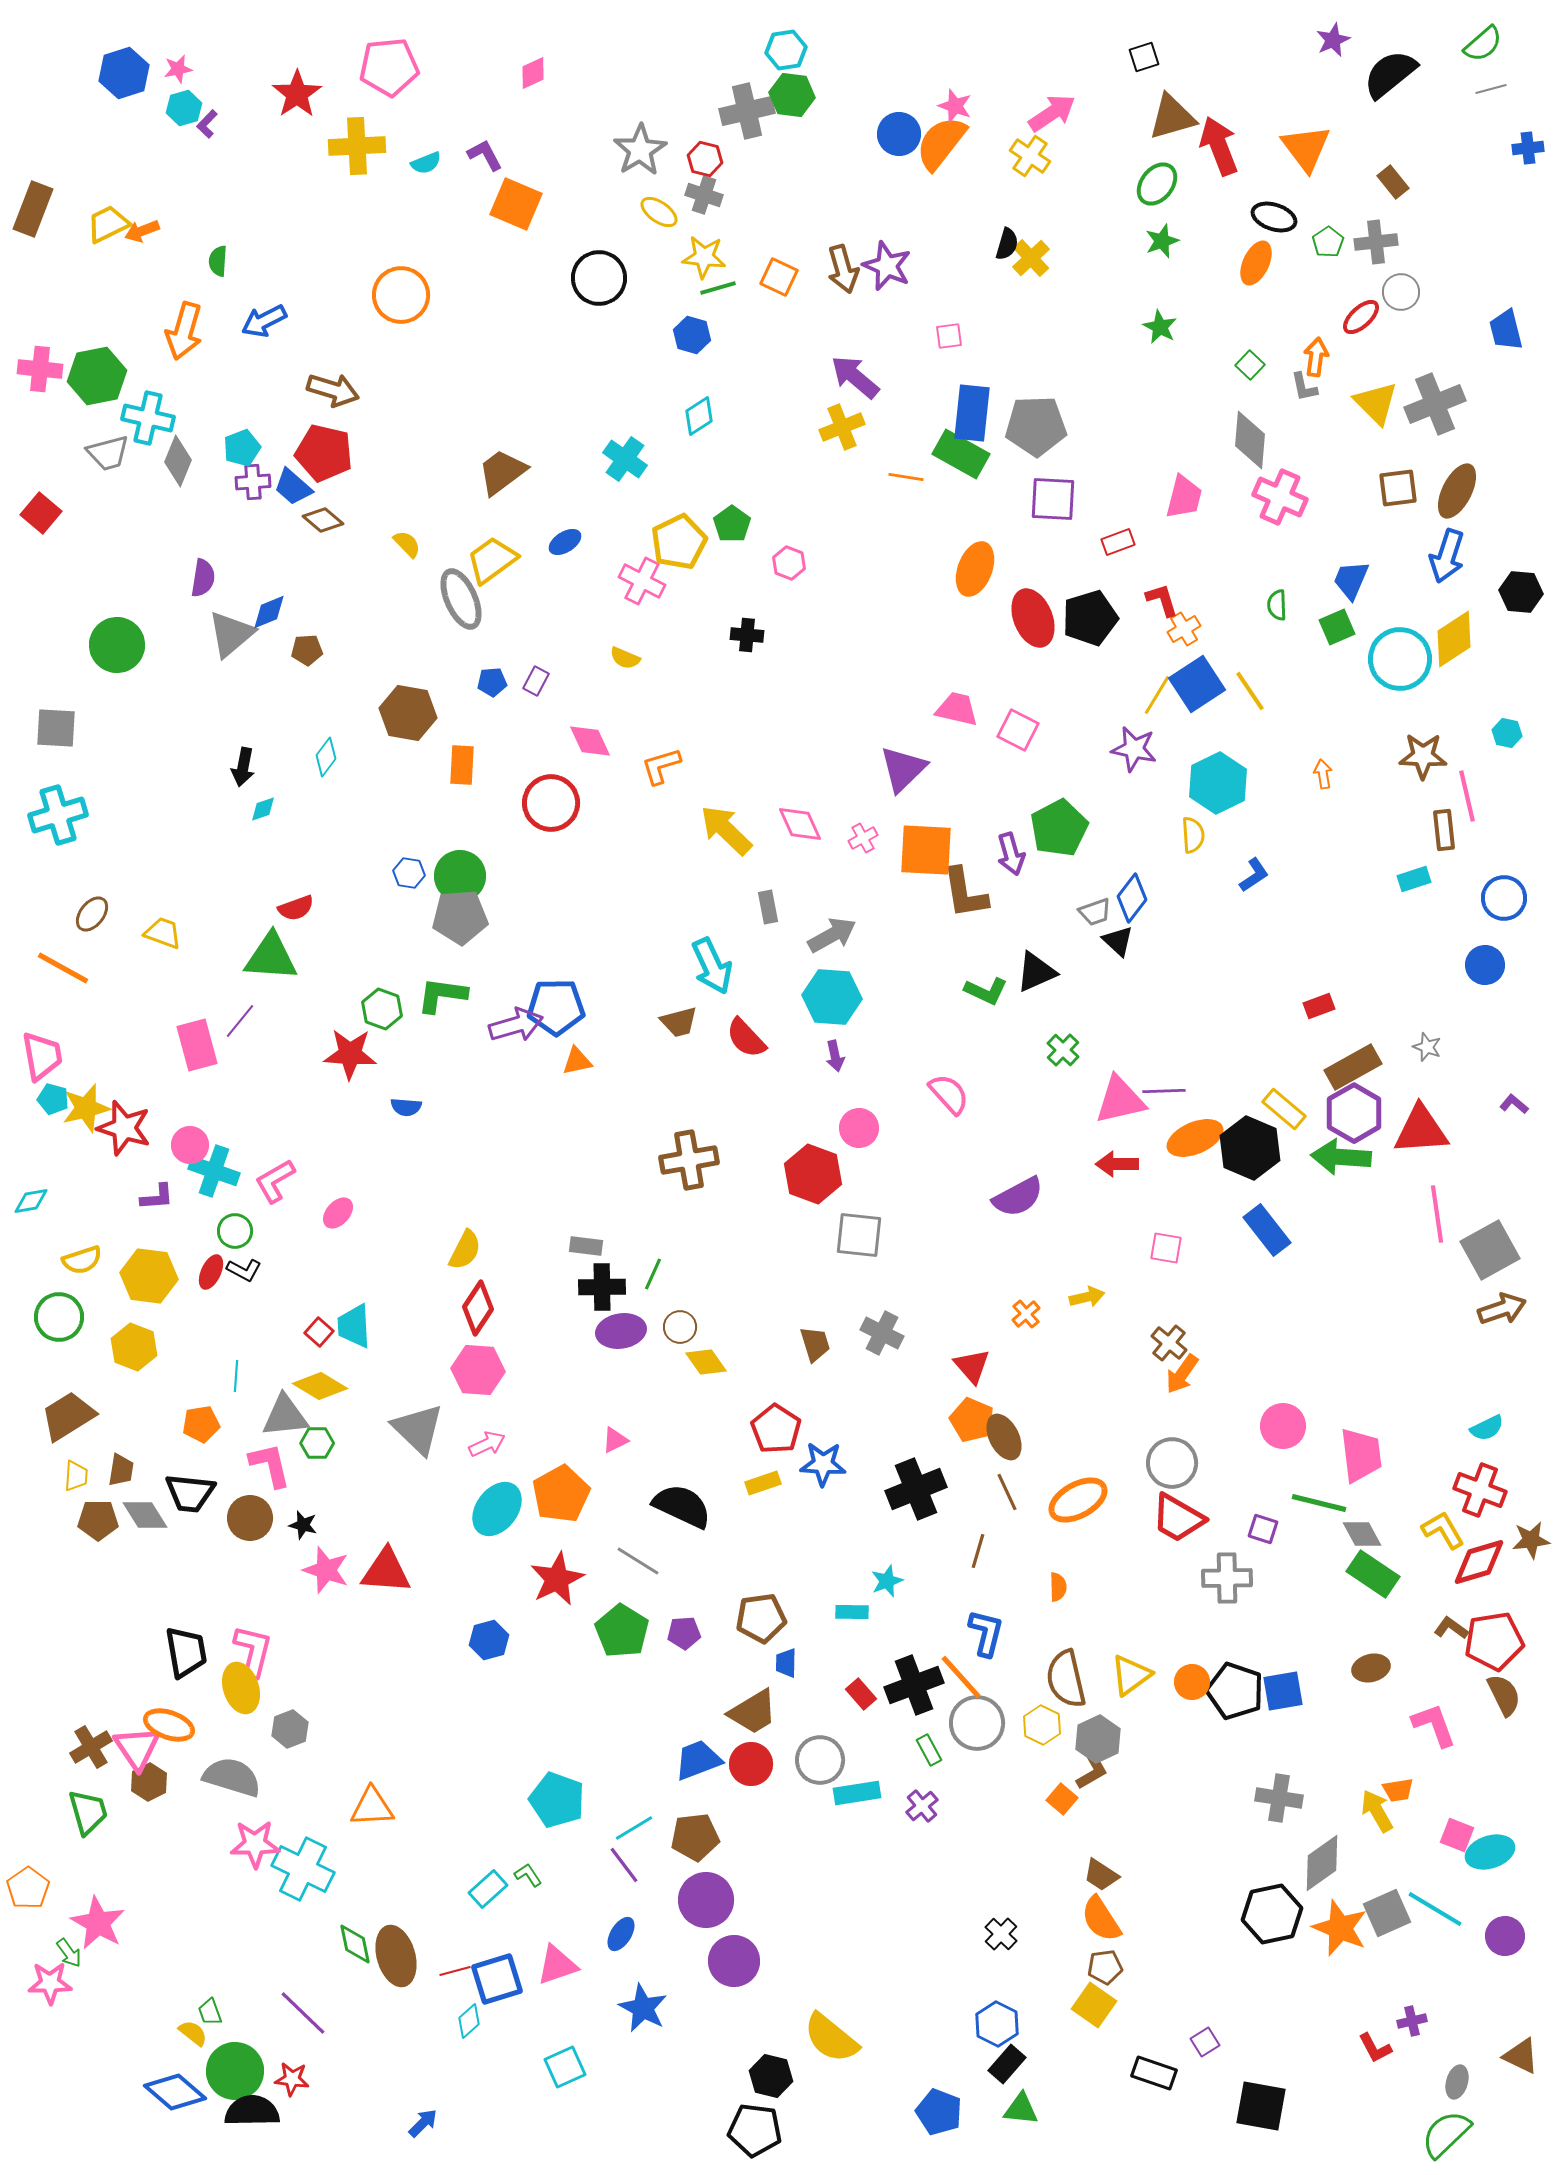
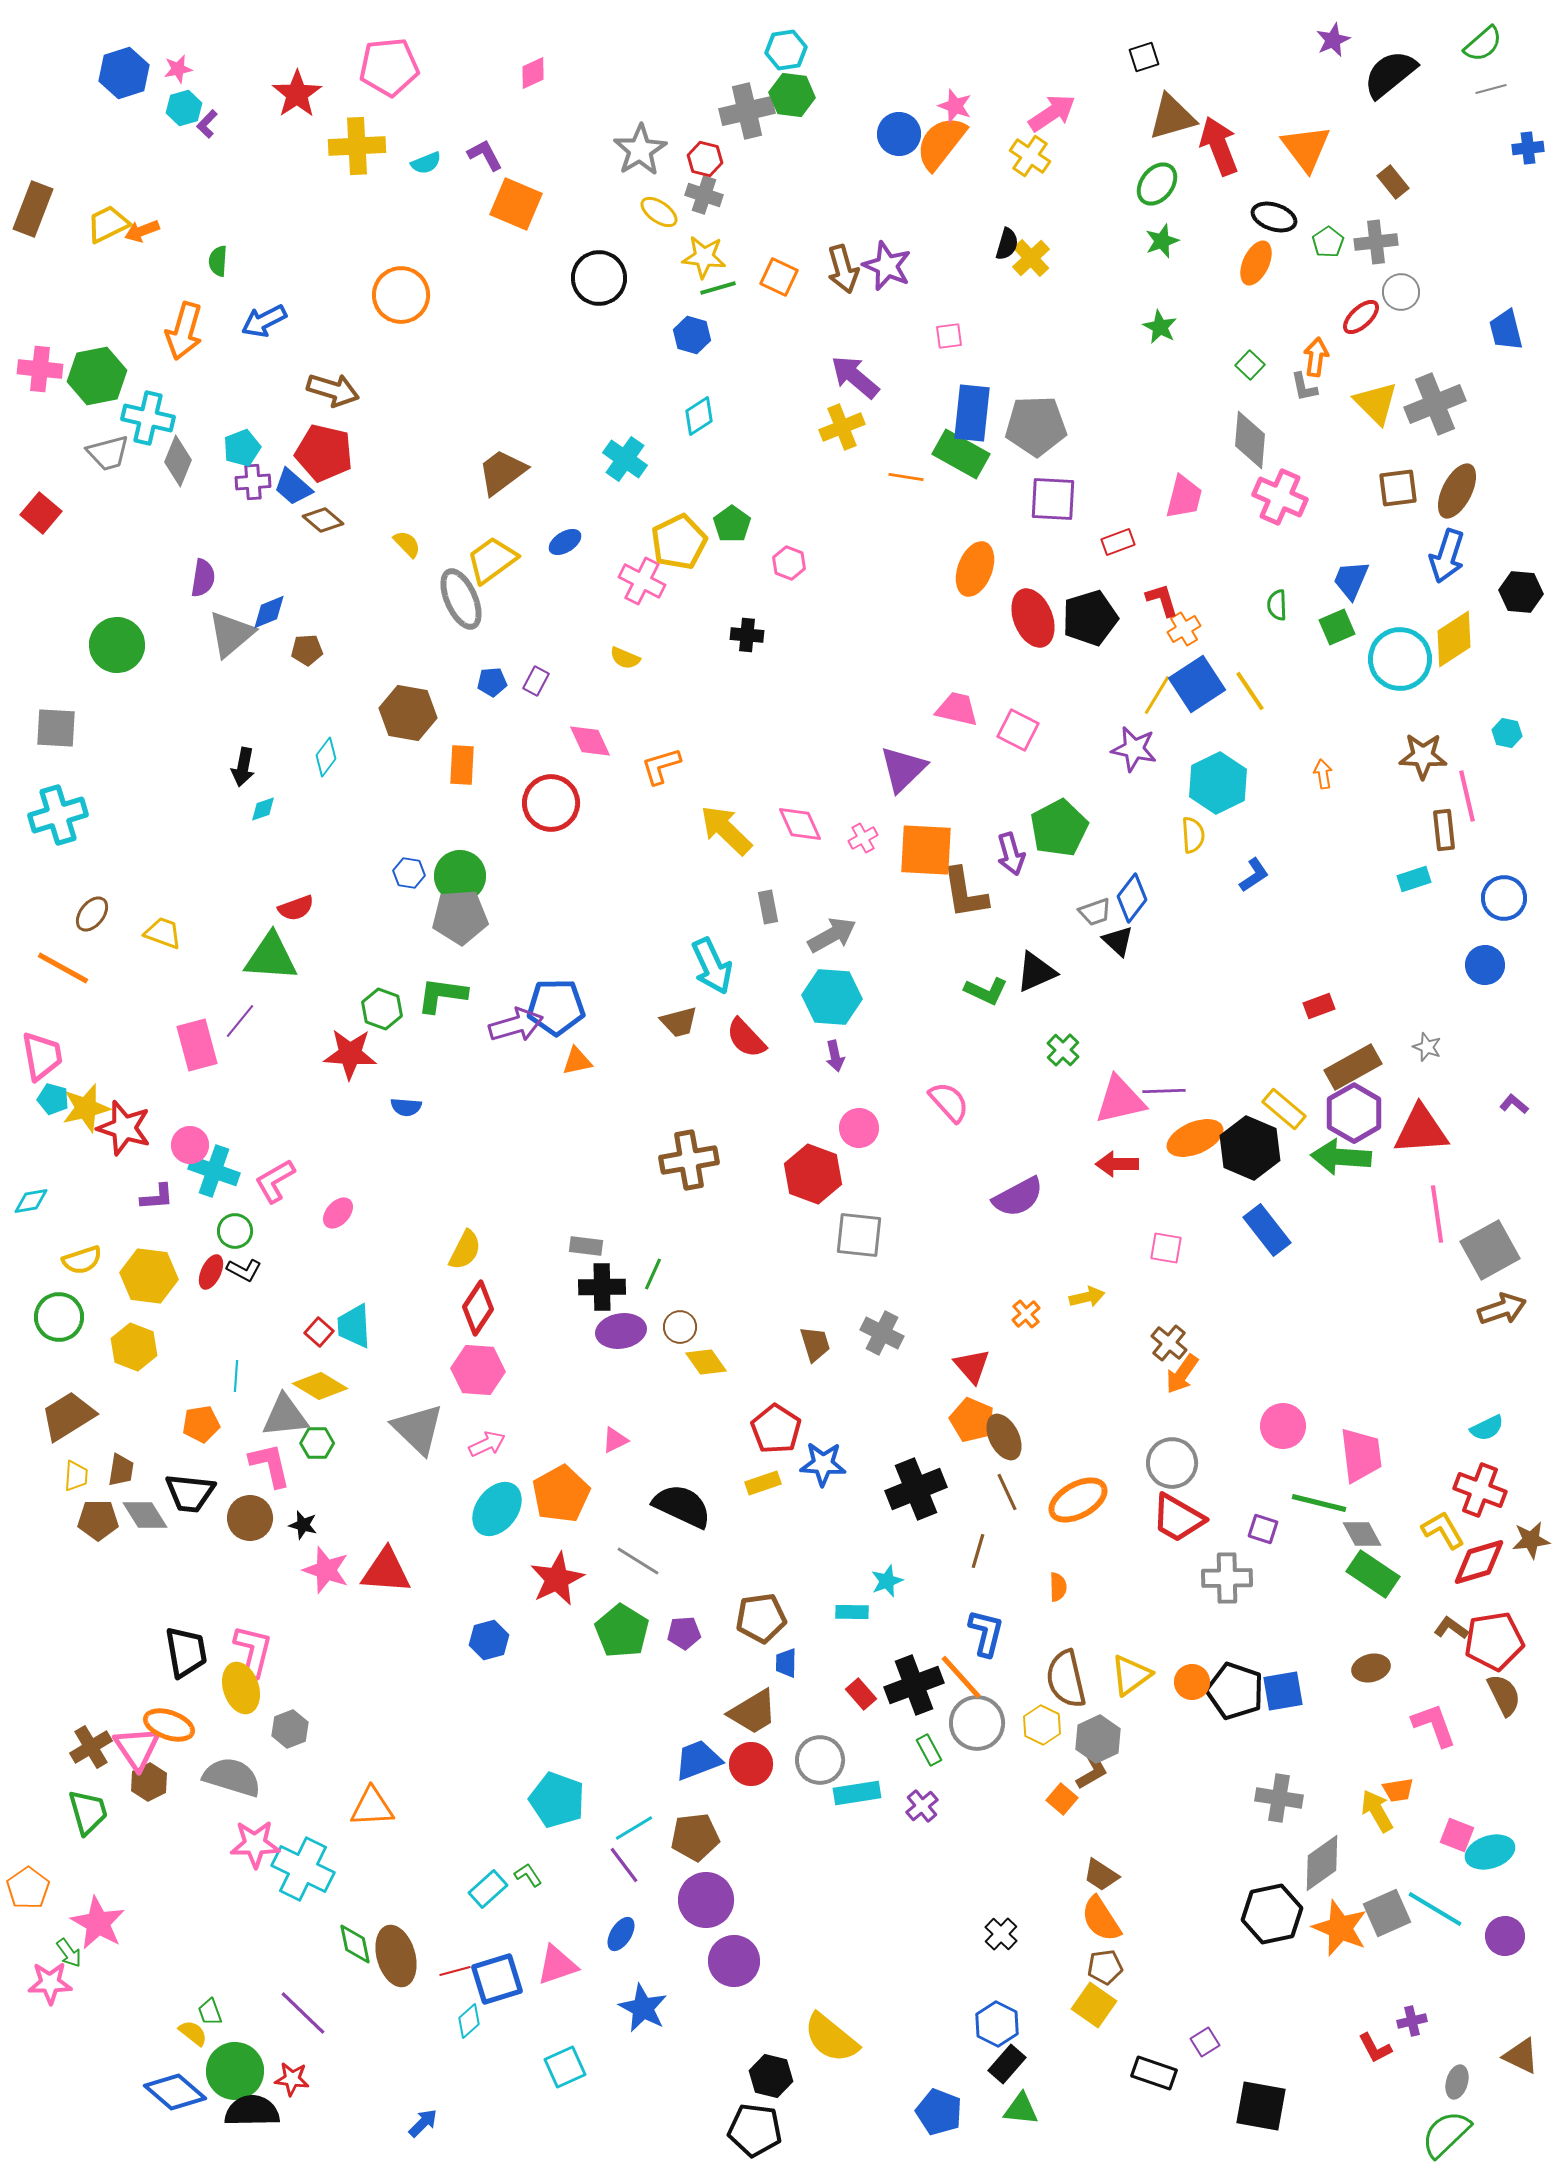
pink semicircle at (949, 1094): moved 8 px down
